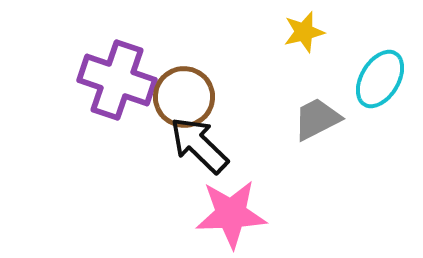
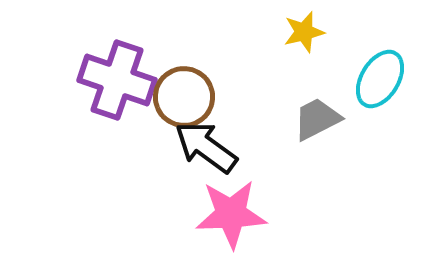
black arrow: moved 7 px right, 2 px down; rotated 8 degrees counterclockwise
